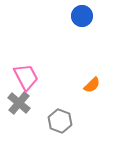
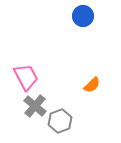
blue circle: moved 1 px right
gray cross: moved 16 px right, 3 px down
gray hexagon: rotated 20 degrees clockwise
